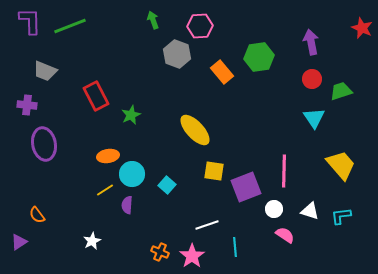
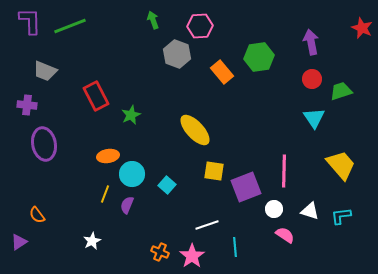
yellow line: moved 4 px down; rotated 36 degrees counterclockwise
purple semicircle: rotated 18 degrees clockwise
